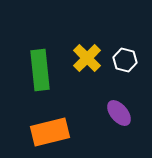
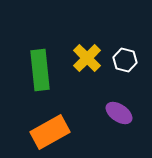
purple ellipse: rotated 16 degrees counterclockwise
orange rectangle: rotated 15 degrees counterclockwise
